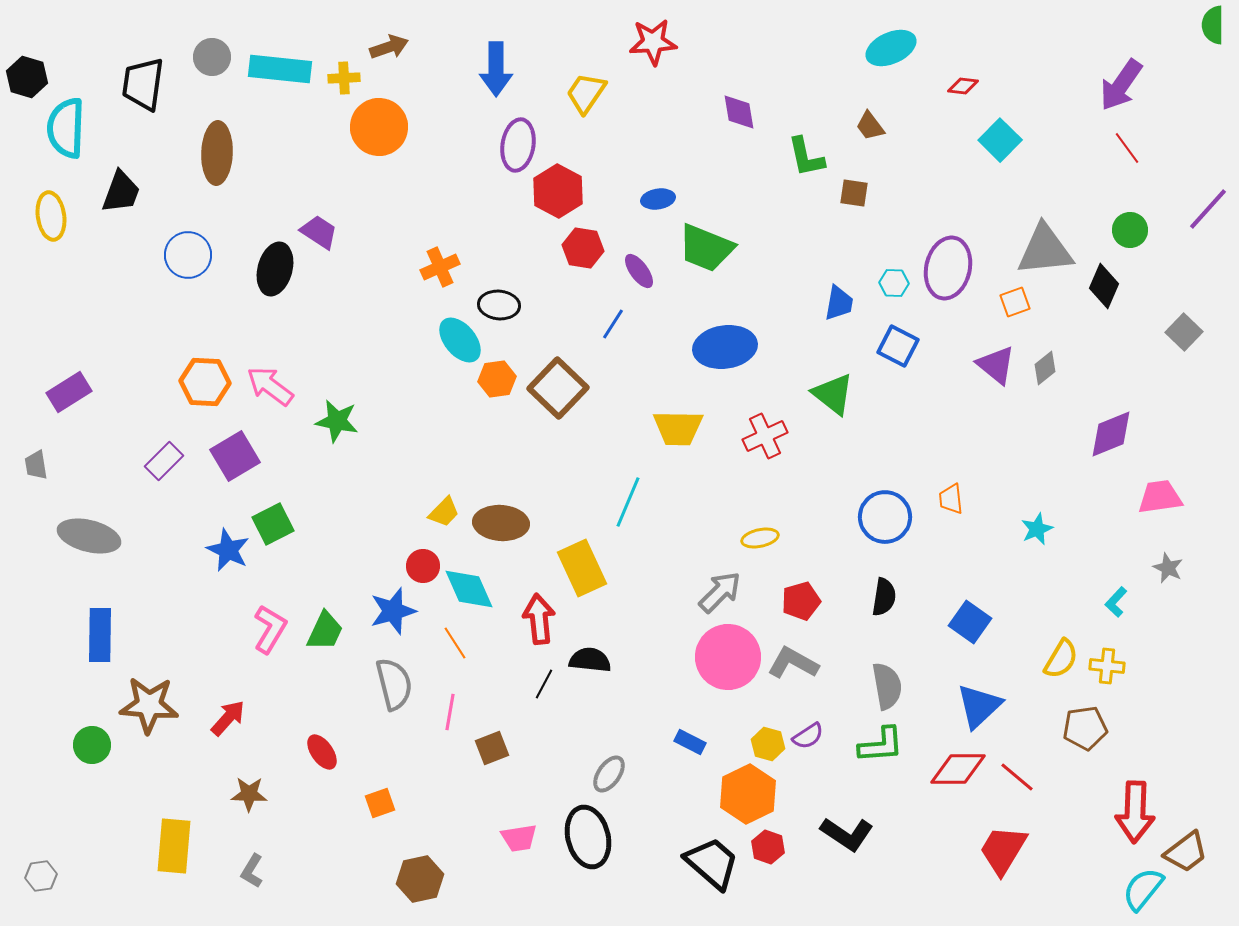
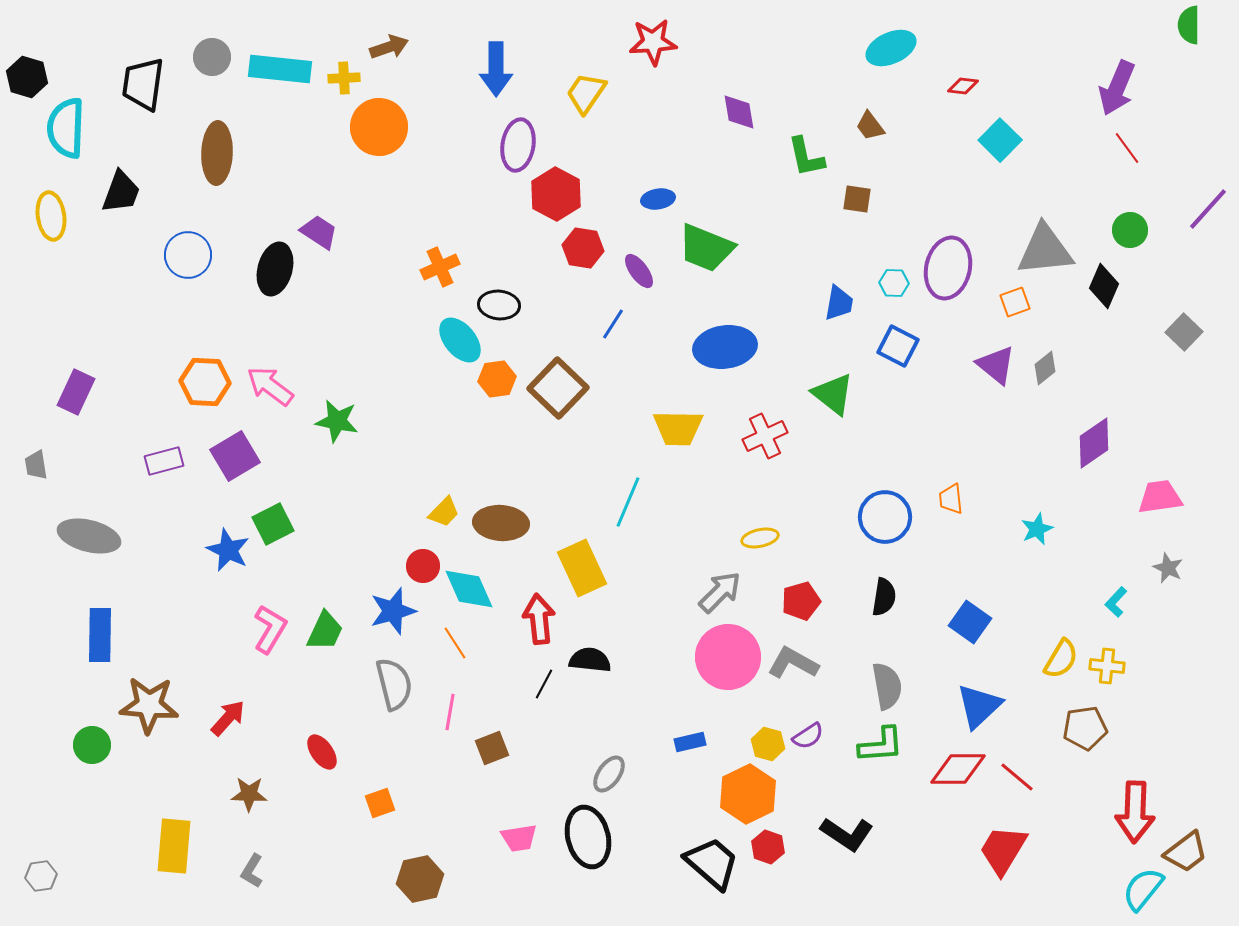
green semicircle at (1213, 25): moved 24 px left
purple arrow at (1121, 85): moved 4 px left, 3 px down; rotated 12 degrees counterclockwise
red hexagon at (558, 191): moved 2 px left, 3 px down
brown square at (854, 193): moved 3 px right, 6 px down
purple rectangle at (69, 392): moved 7 px right; rotated 33 degrees counterclockwise
purple diamond at (1111, 434): moved 17 px left, 9 px down; rotated 12 degrees counterclockwise
purple rectangle at (164, 461): rotated 30 degrees clockwise
blue rectangle at (690, 742): rotated 40 degrees counterclockwise
